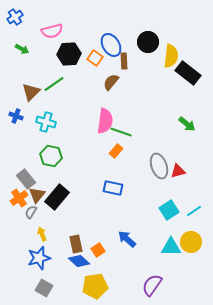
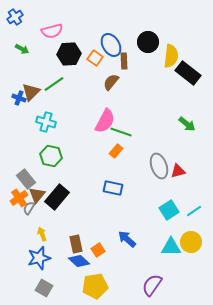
blue cross at (16, 116): moved 3 px right, 18 px up
pink semicircle at (105, 121): rotated 20 degrees clockwise
gray semicircle at (31, 212): moved 2 px left, 4 px up
